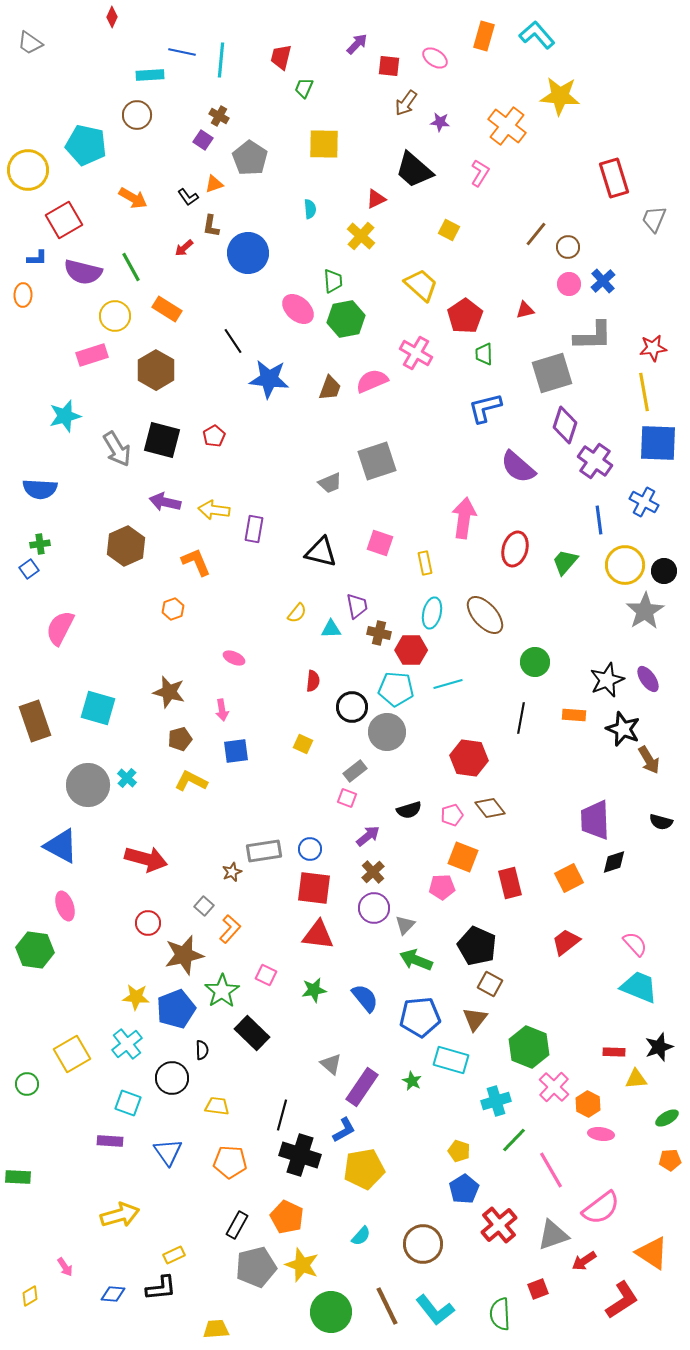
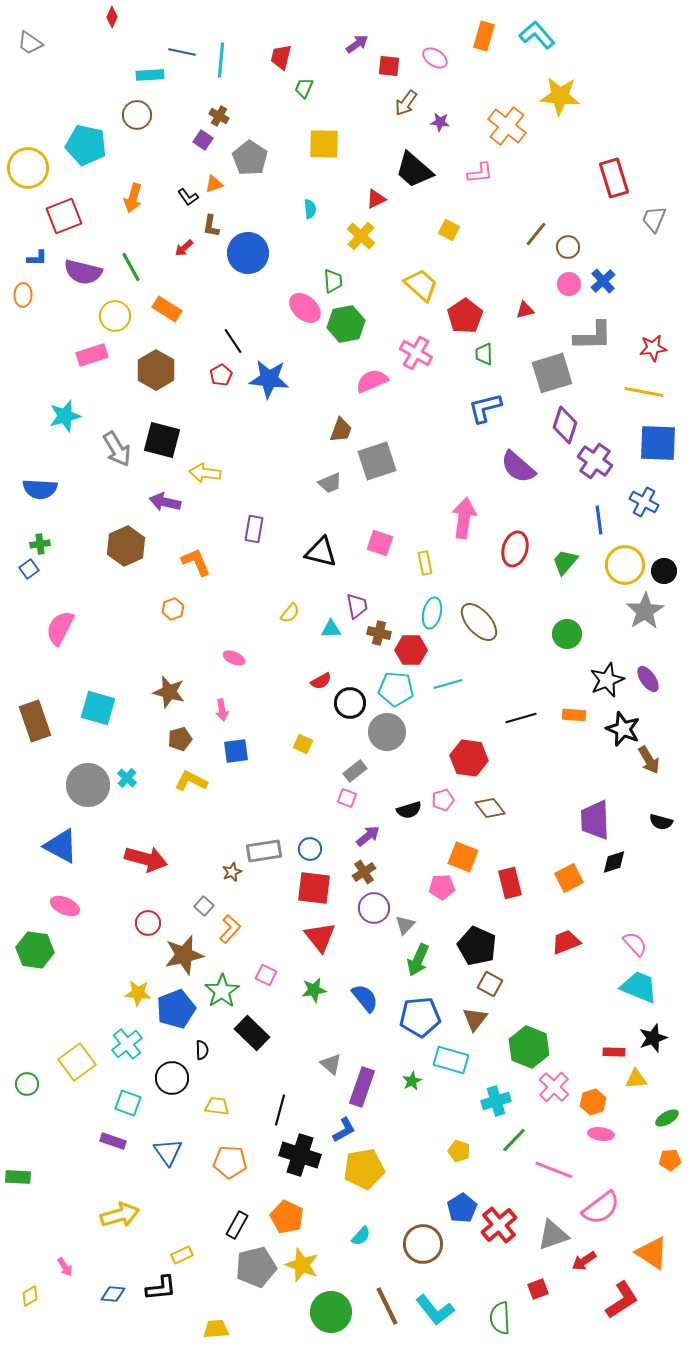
purple arrow at (357, 44): rotated 10 degrees clockwise
yellow circle at (28, 170): moved 2 px up
pink L-shape at (480, 173): rotated 52 degrees clockwise
orange arrow at (133, 198): rotated 76 degrees clockwise
red square at (64, 220): moved 4 px up; rotated 9 degrees clockwise
pink ellipse at (298, 309): moved 7 px right, 1 px up
green hexagon at (346, 319): moved 5 px down
brown trapezoid at (330, 388): moved 11 px right, 42 px down
yellow line at (644, 392): rotated 69 degrees counterclockwise
red pentagon at (214, 436): moved 7 px right, 61 px up
yellow arrow at (214, 510): moved 9 px left, 37 px up
yellow semicircle at (297, 613): moved 7 px left
brown ellipse at (485, 615): moved 6 px left, 7 px down
green circle at (535, 662): moved 32 px right, 28 px up
red semicircle at (313, 681): moved 8 px right; rotated 55 degrees clockwise
black circle at (352, 707): moved 2 px left, 4 px up
black line at (521, 718): rotated 64 degrees clockwise
pink pentagon at (452, 815): moved 9 px left, 15 px up
brown cross at (373, 872): moved 9 px left; rotated 10 degrees clockwise
pink ellipse at (65, 906): rotated 48 degrees counterclockwise
red triangle at (318, 935): moved 2 px right, 2 px down; rotated 44 degrees clockwise
red trapezoid at (566, 942): rotated 16 degrees clockwise
green arrow at (416, 960): moved 2 px right; rotated 88 degrees counterclockwise
yellow star at (136, 997): moved 2 px right, 4 px up
black star at (659, 1047): moved 6 px left, 9 px up
yellow square at (72, 1054): moved 5 px right, 8 px down; rotated 6 degrees counterclockwise
green star at (412, 1081): rotated 18 degrees clockwise
purple rectangle at (362, 1087): rotated 15 degrees counterclockwise
orange hexagon at (588, 1104): moved 5 px right, 2 px up; rotated 15 degrees clockwise
black line at (282, 1115): moved 2 px left, 5 px up
purple rectangle at (110, 1141): moved 3 px right; rotated 15 degrees clockwise
pink line at (551, 1170): moved 3 px right; rotated 39 degrees counterclockwise
blue pentagon at (464, 1189): moved 2 px left, 19 px down
yellow rectangle at (174, 1255): moved 8 px right
green semicircle at (500, 1314): moved 4 px down
